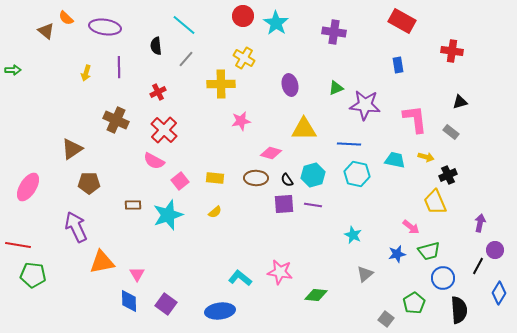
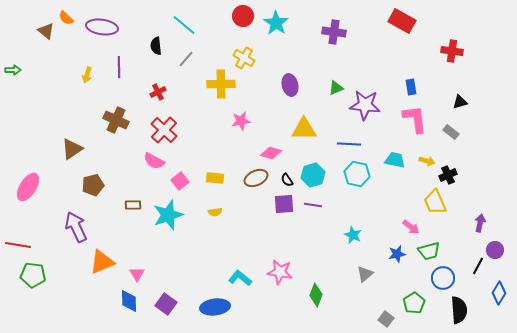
purple ellipse at (105, 27): moved 3 px left
blue rectangle at (398, 65): moved 13 px right, 22 px down
yellow arrow at (86, 73): moved 1 px right, 2 px down
yellow arrow at (426, 157): moved 1 px right, 4 px down
brown ellipse at (256, 178): rotated 25 degrees counterclockwise
brown pentagon at (89, 183): moved 4 px right, 2 px down; rotated 15 degrees counterclockwise
yellow semicircle at (215, 212): rotated 32 degrees clockwise
orange triangle at (102, 262): rotated 12 degrees counterclockwise
green diamond at (316, 295): rotated 75 degrees counterclockwise
blue ellipse at (220, 311): moved 5 px left, 4 px up
